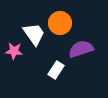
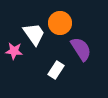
purple semicircle: rotated 75 degrees clockwise
